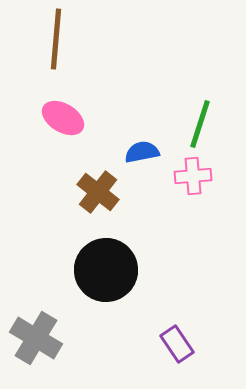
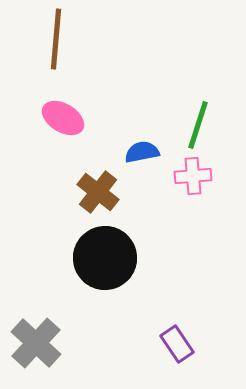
green line: moved 2 px left, 1 px down
black circle: moved 1 px left, 12 px up
gray cross: moved 5 px down; rotated 12 degrees clockwise
